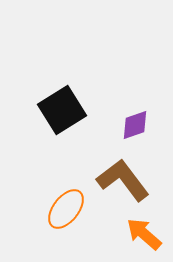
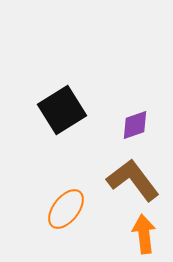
brown L-shape: moved 10 px right
orange arrow: rotated 42 degrees clockwise
